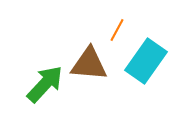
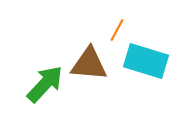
cyan rectangle: rotated 72 degrees clockwise
